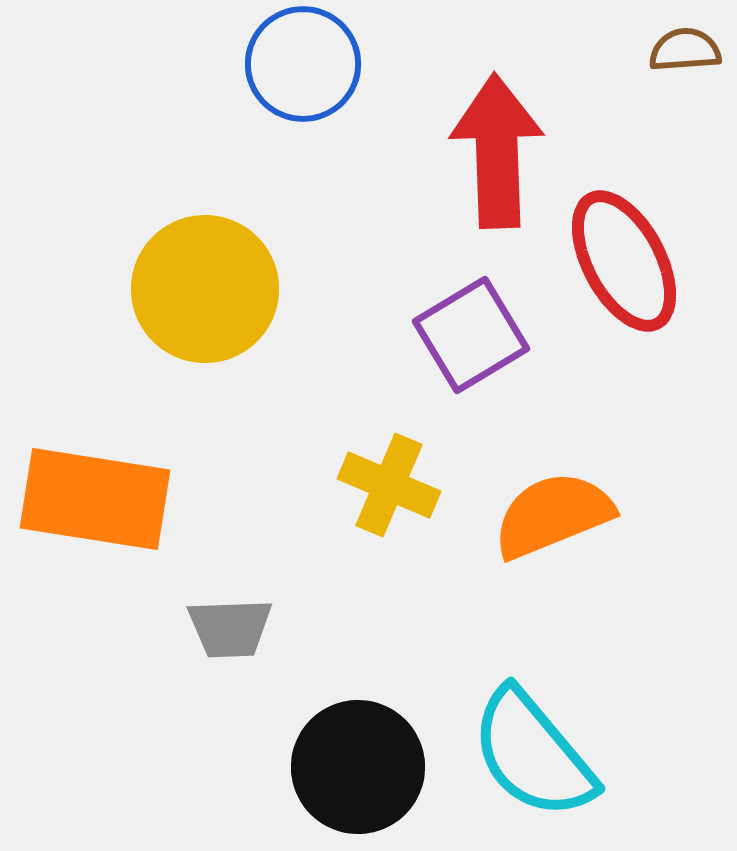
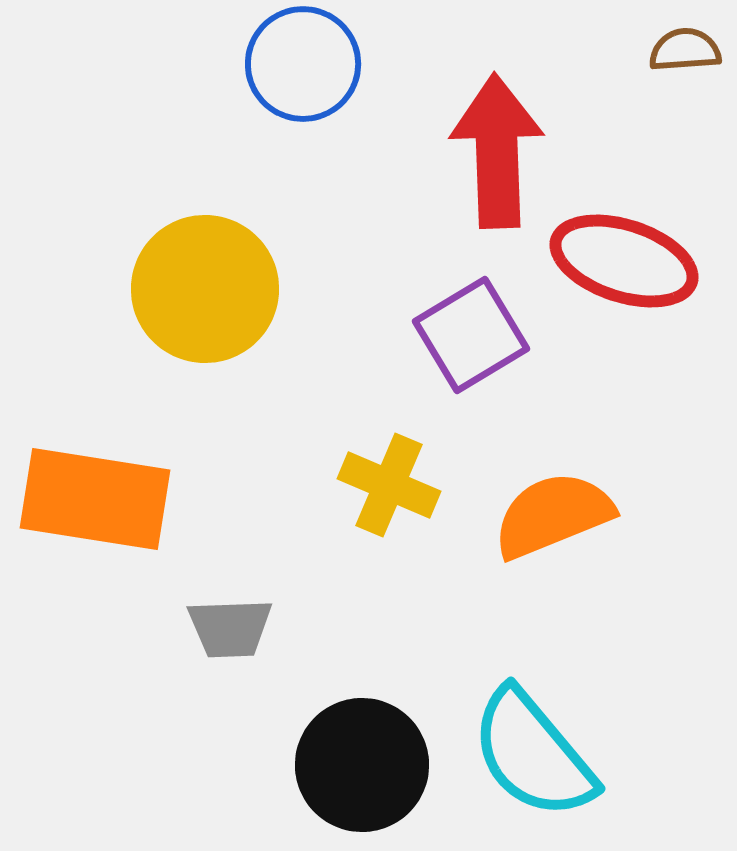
red ellipse: rotated 44 degrees counterclockwise
black circle: moved 4 px right, 2 px up
